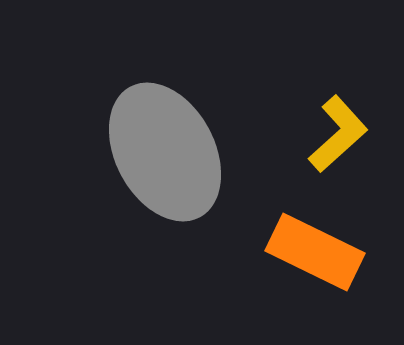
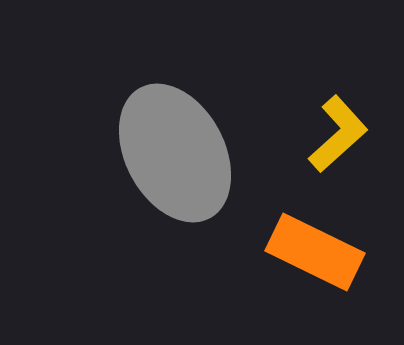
gray ellipse: moved 10 px right, 1 px down
